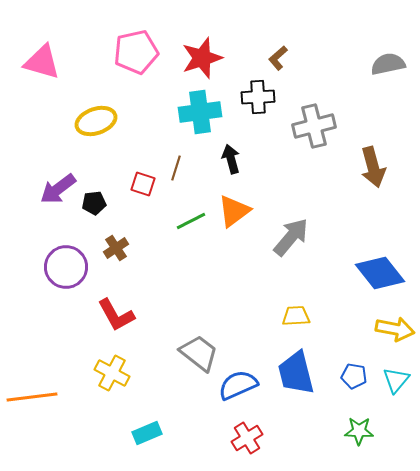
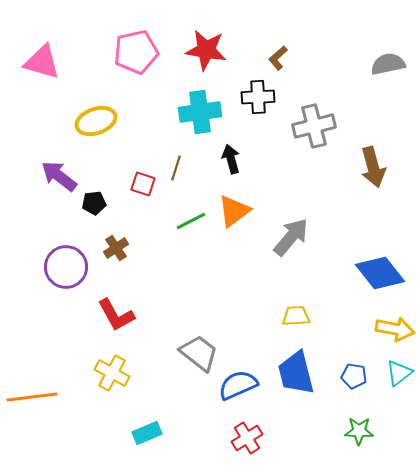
red star: moved 4 px right, 8 px up; rotated 27 degrees clockwise
purple arrow: moved 1 px right, 13 px up; rotated 75 degrees clockwise
cyan triangle: moved 3 px right, 7 px up; rotated 12 degrees clockwise
